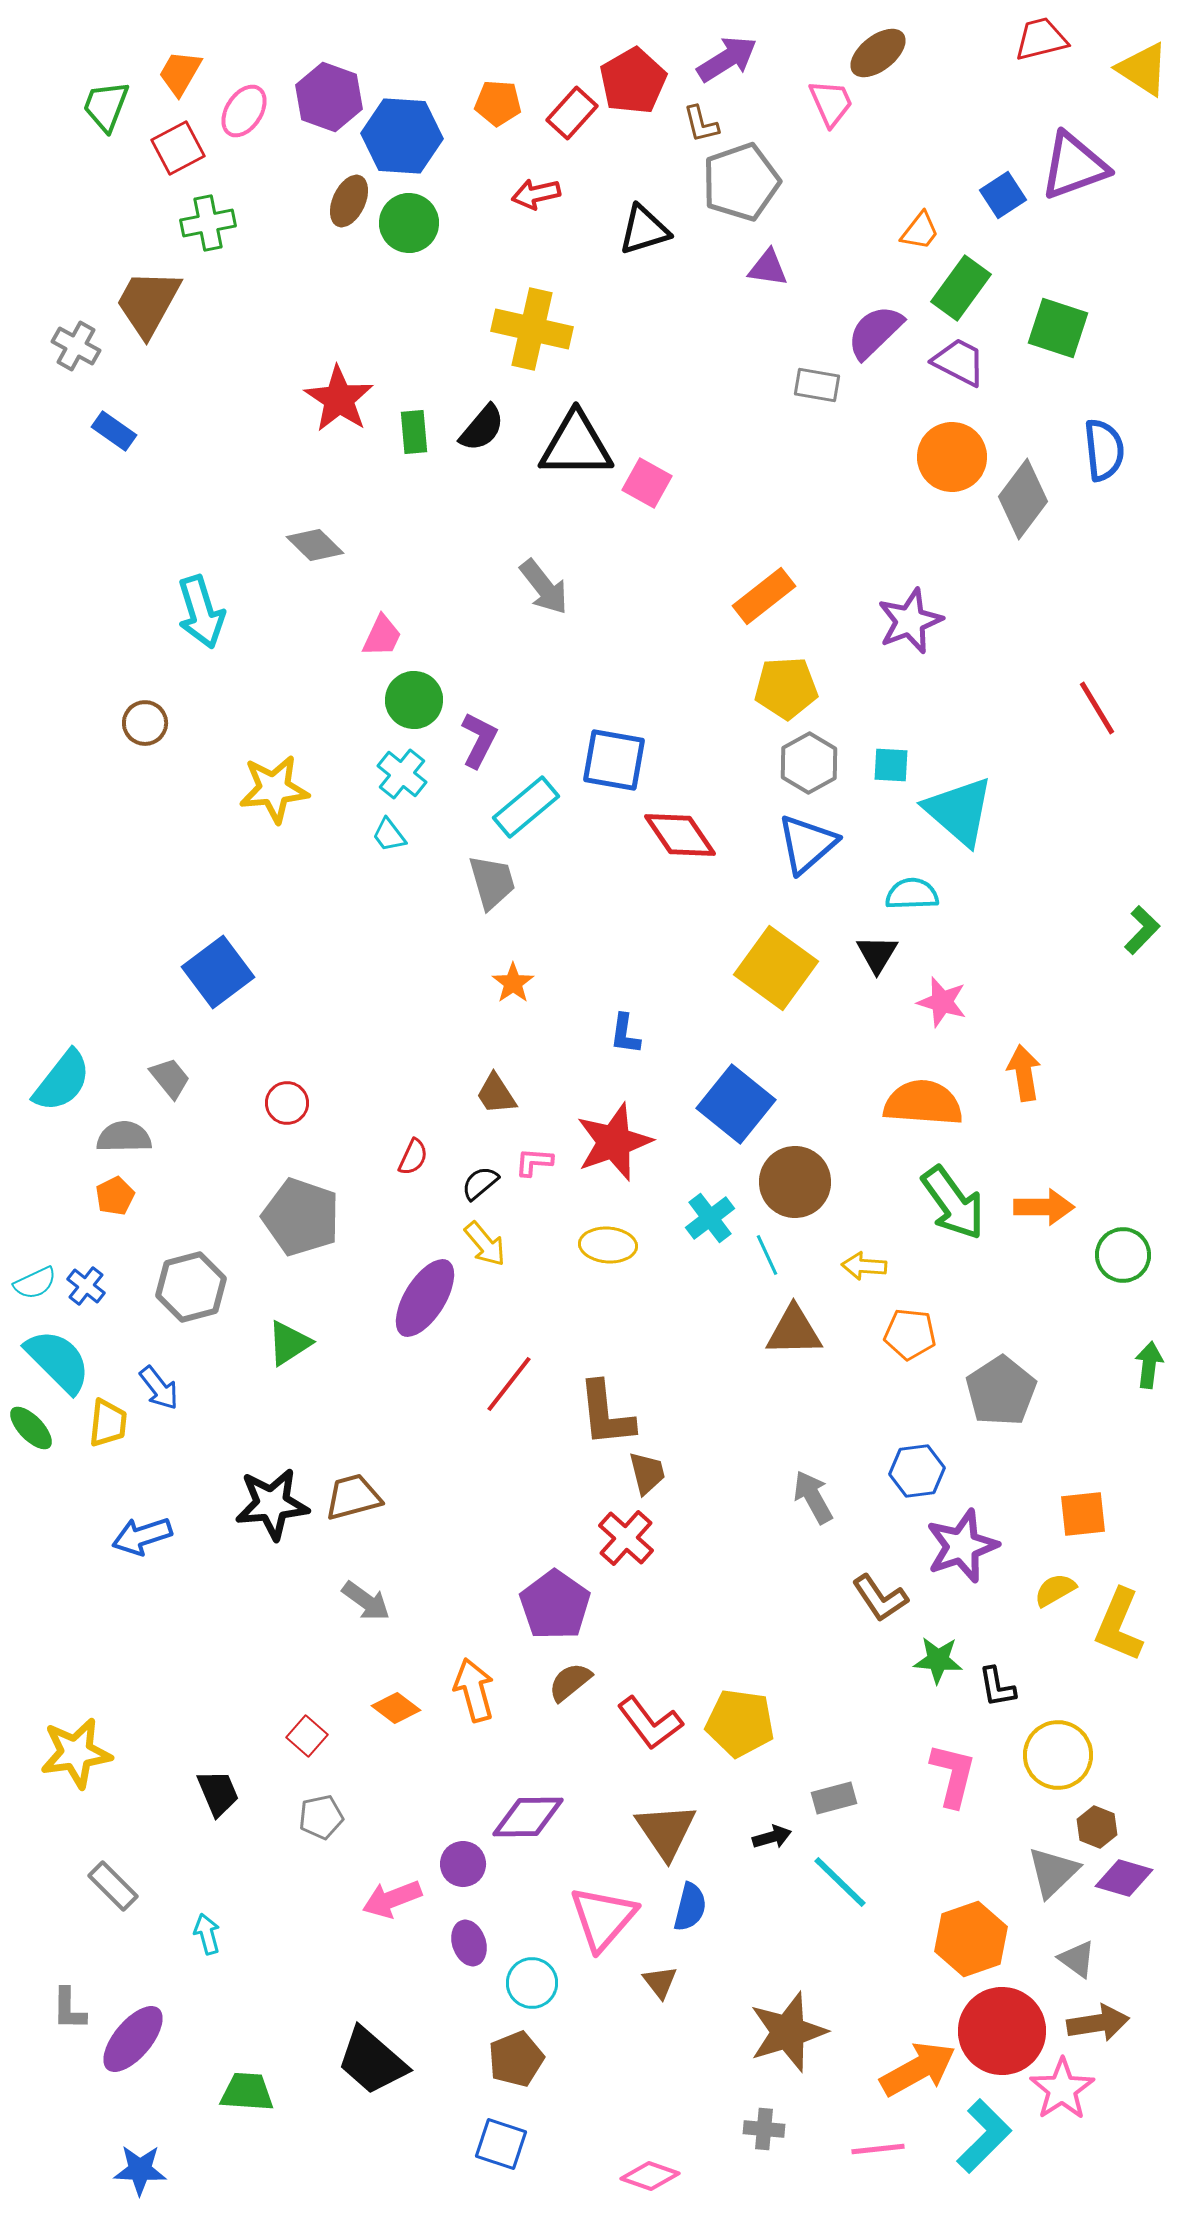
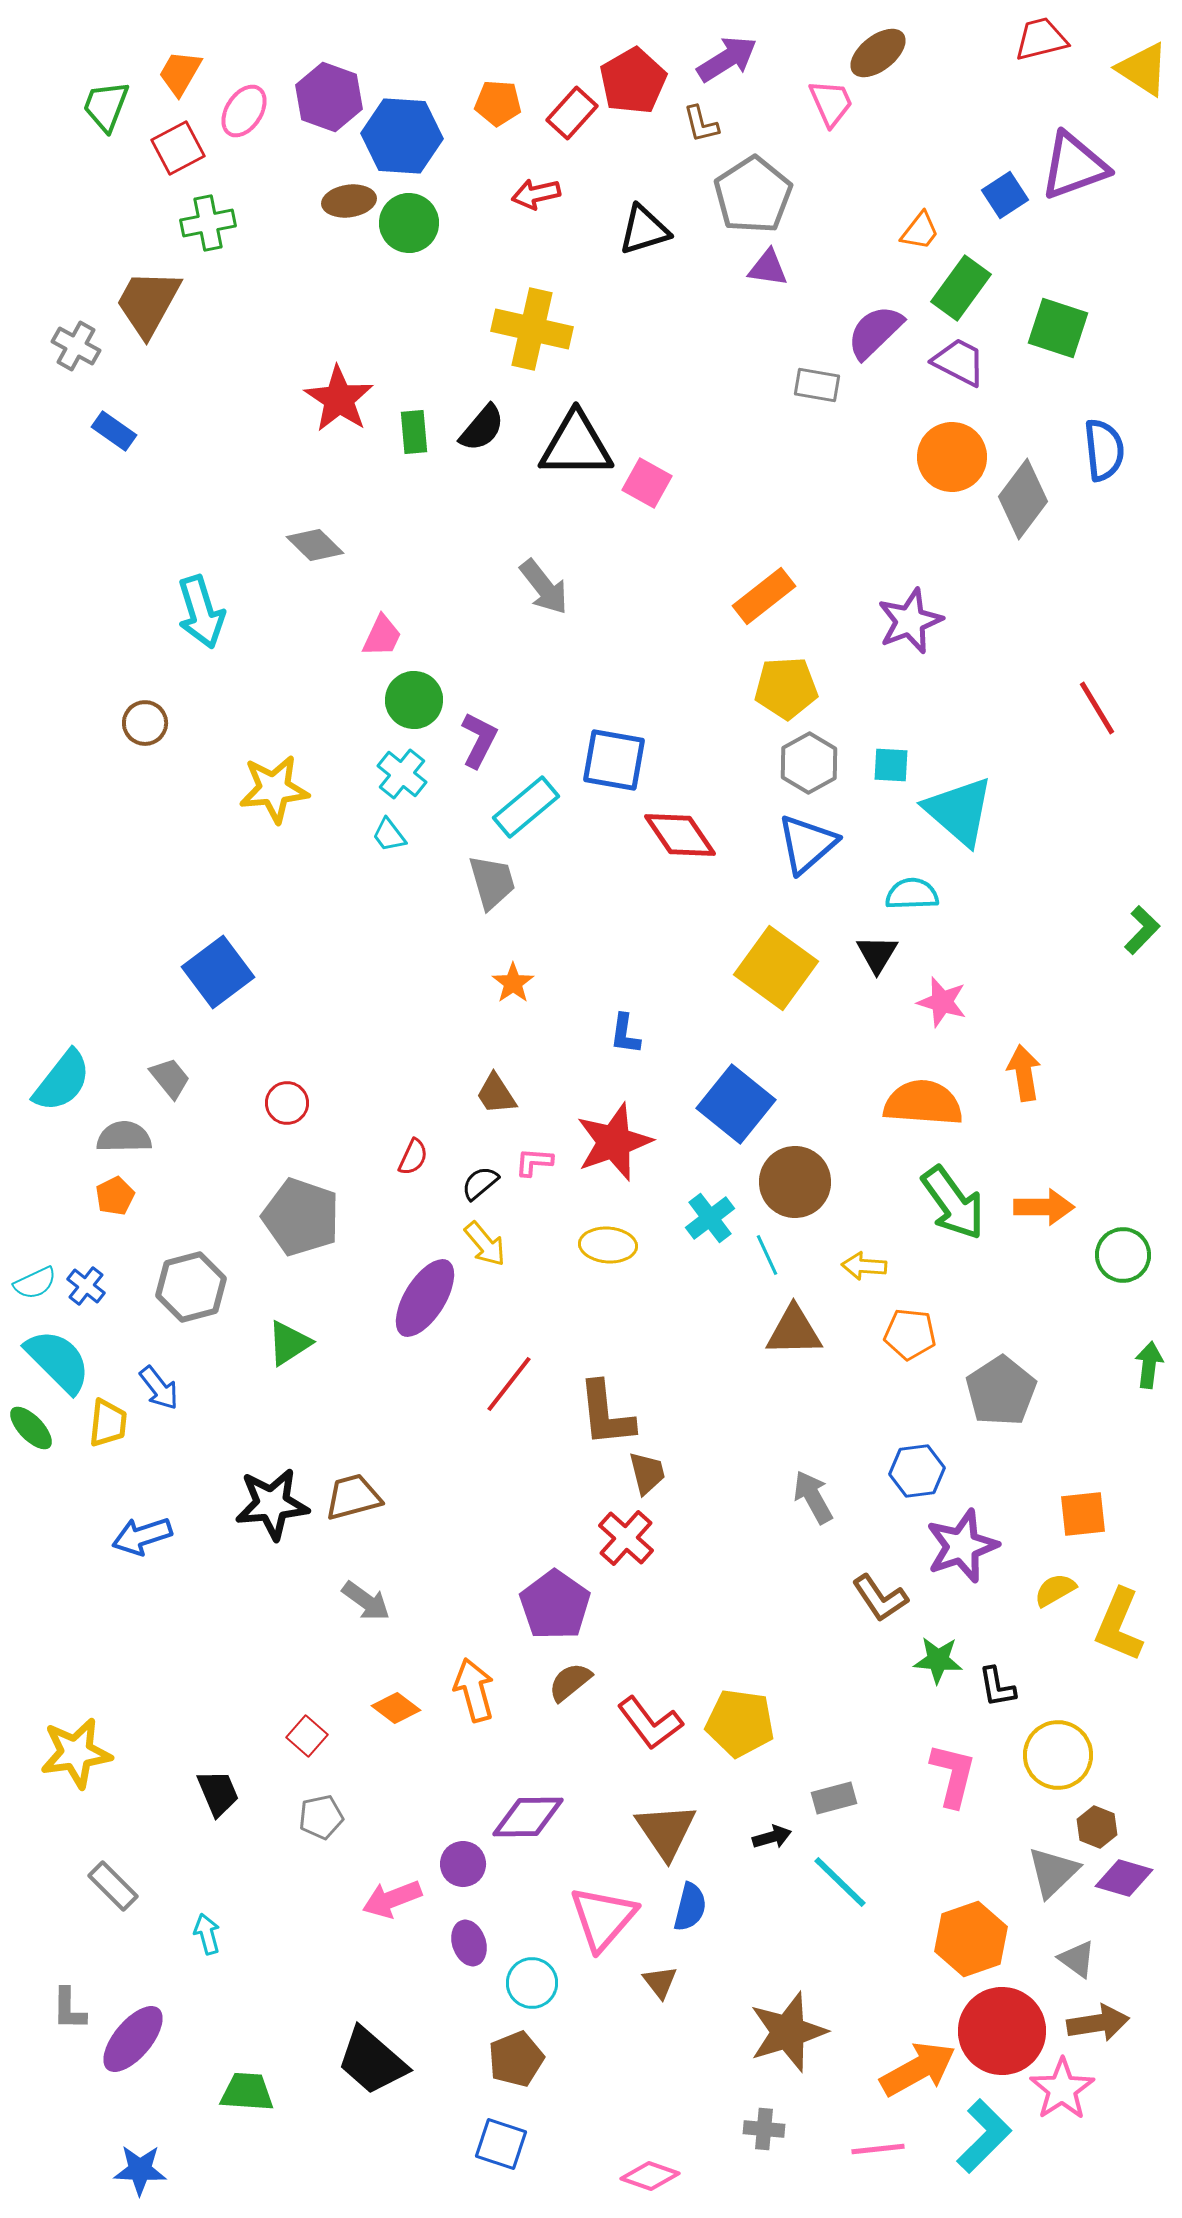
gray pentagon at (741, 182): moved 12 px right, 13 px down; rotated 14 degrees counterclockwise
blue square at (1003, 195): moved 2 px right
brown ellipse at (349, 201): rotated 57 degrees clockwise
